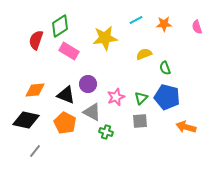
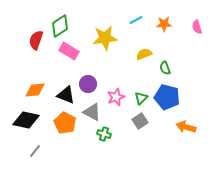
gray square: rotated 28 degrees counterclockwise
green cross: moved 2 px left, 2 px down
